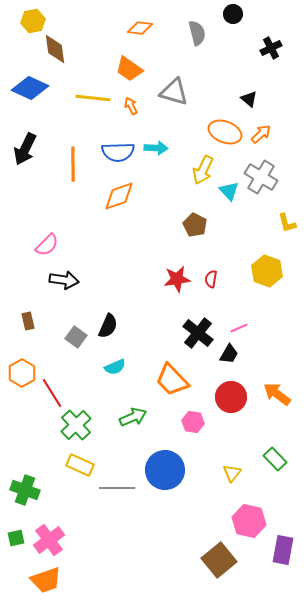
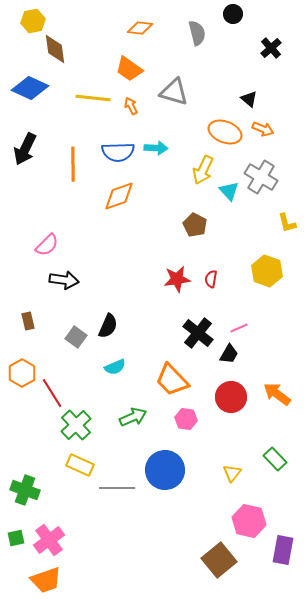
black cross at (271, 48): rotated 15 degrees counterclockwise
orange arrow at (261, 134): moved 2 px right, 5 px up; rotated 65 degrees clockwise
pink hexagon at (193, 422): moved 7 px left, 3 px up
